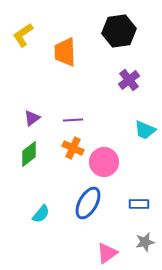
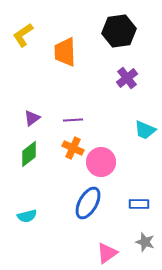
purple cross: moved 2 px left, 2 px up
pink circle: moved 3 px left
cyan semicircle: moved 14 px left, 2 px down; rotated 36 degrees clockwise
gray star: rotated 30 degrees clockwise
